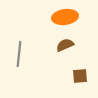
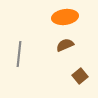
brown square: rotated 35 degrees counterclockwise
